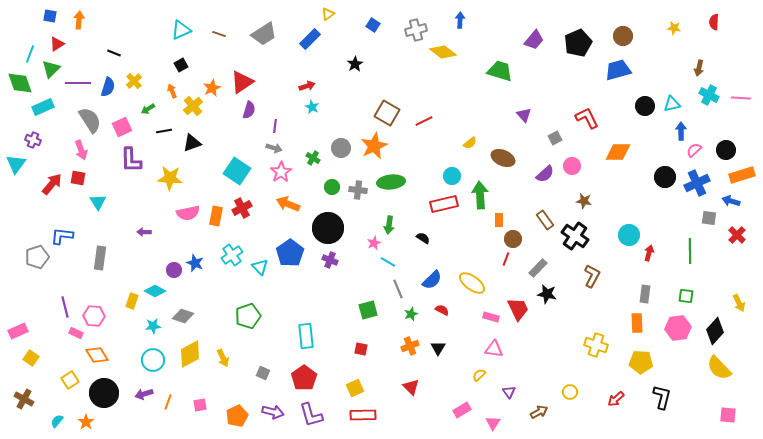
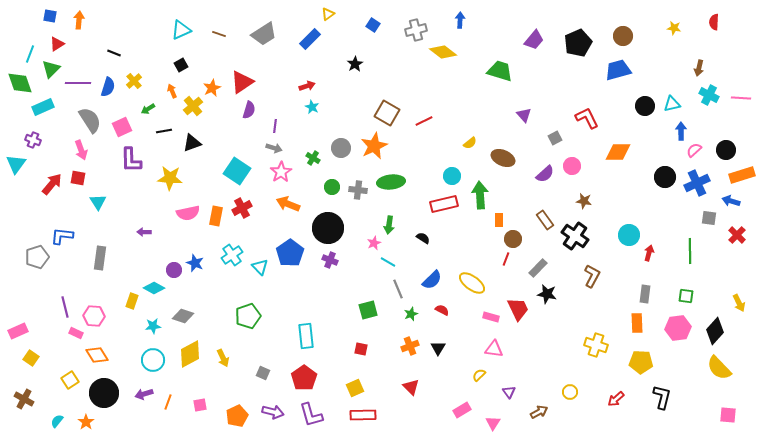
cyan diamond at (155, 291): moved 1 px left, 3 px up
